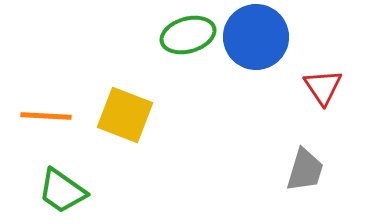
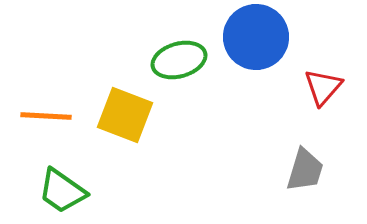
green ellipse: moved 9 px left, 25 px down
red triangle: rotated 15 degrees clockwise
